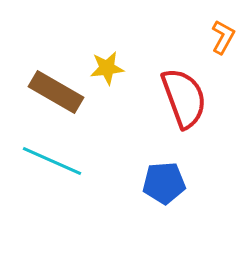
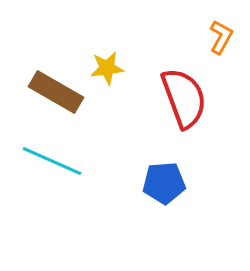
orange L-shape: moved 2 px left
